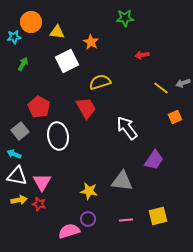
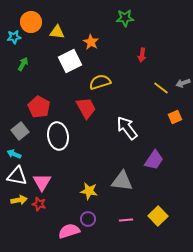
red arrow: rotated 72 degrees counterclockwise
white square: moved 3 px right
yellow square: rotated 30 degrees counterclockwise
